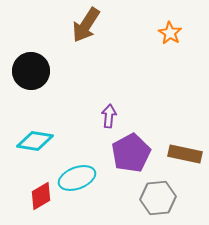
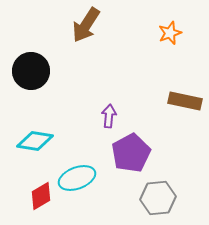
orange star: rotated 20 degrees clockwise
brown rectangle: moved 53 px up
